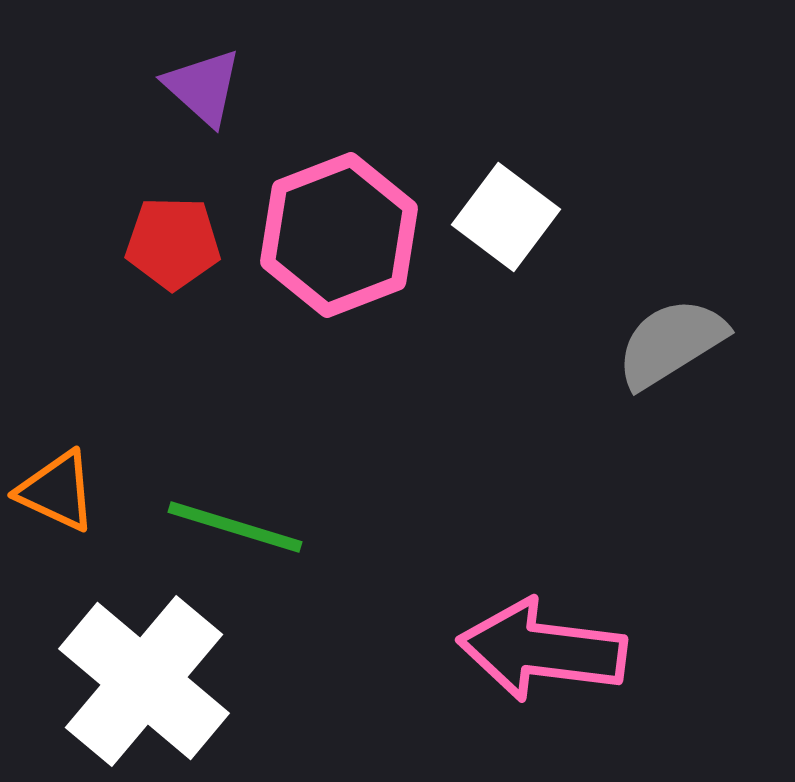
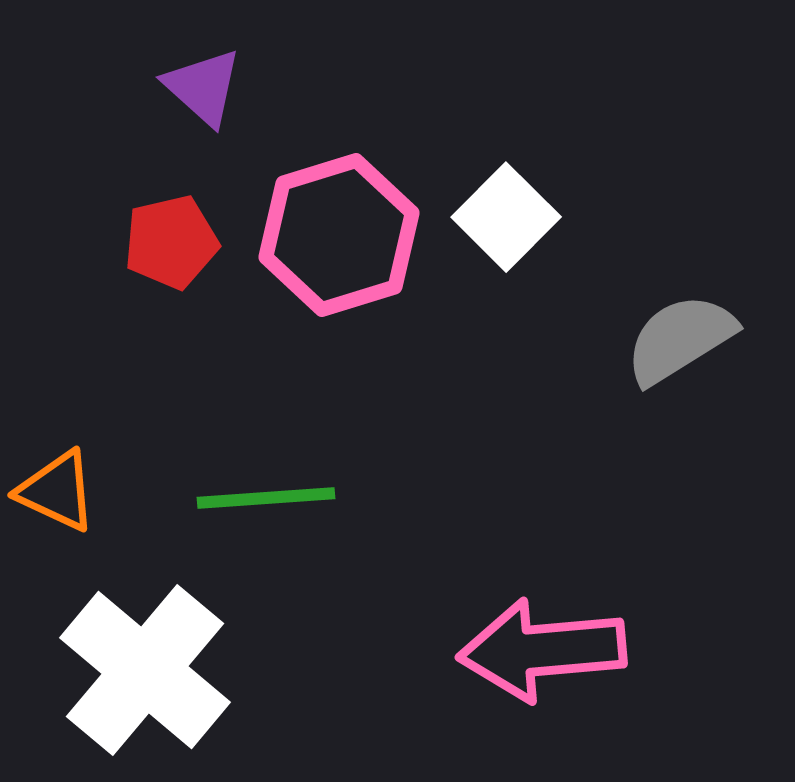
white square: rotated 8 degrees clockwise
pink hexagon: rotated 4 degrees clockwise
red pentagon: moved 2 px left, 1 px up; rotated 14 degrees counterclockwise
gray semicircle: moved 9 px right, 4 px up
green line: moved 31 px right, 29 px up; rotated 21 degrees counterclockwise
pink arrow: rotated 12 degrees counterclockwise
white cross: moved 1 px right, 11 px up
